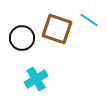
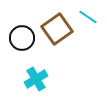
cyan line: moved 1 px left, 3 px up
brown square: rotated 36 degrees clockwise
